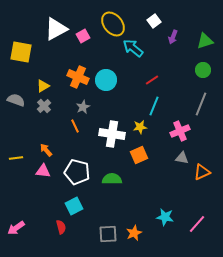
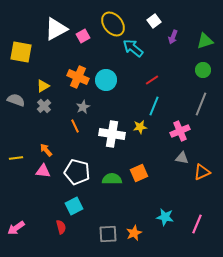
orange square: moved 18 px down
pink line: rotated 18 degrees counterclockwise
